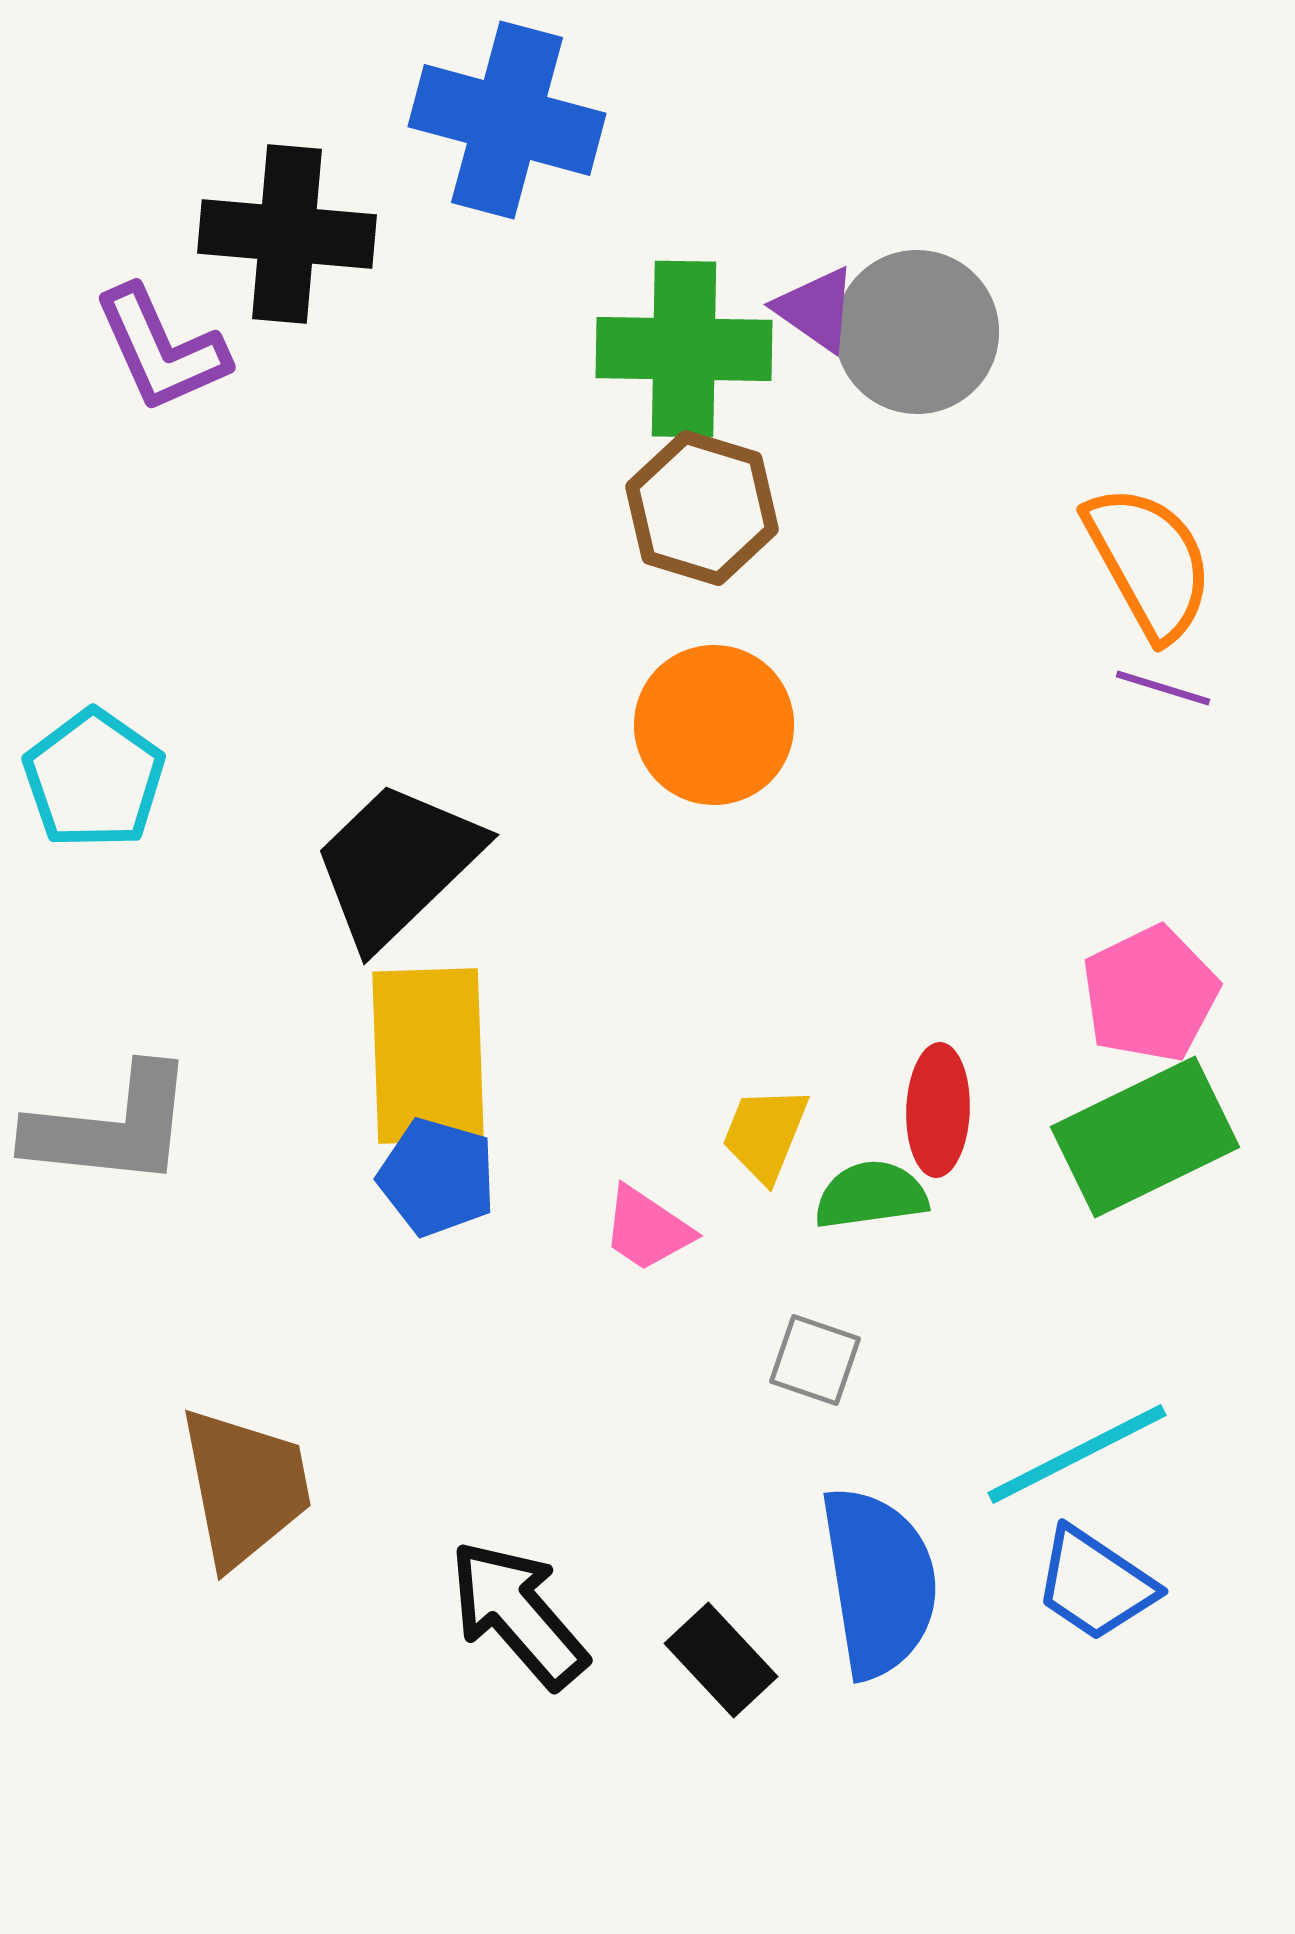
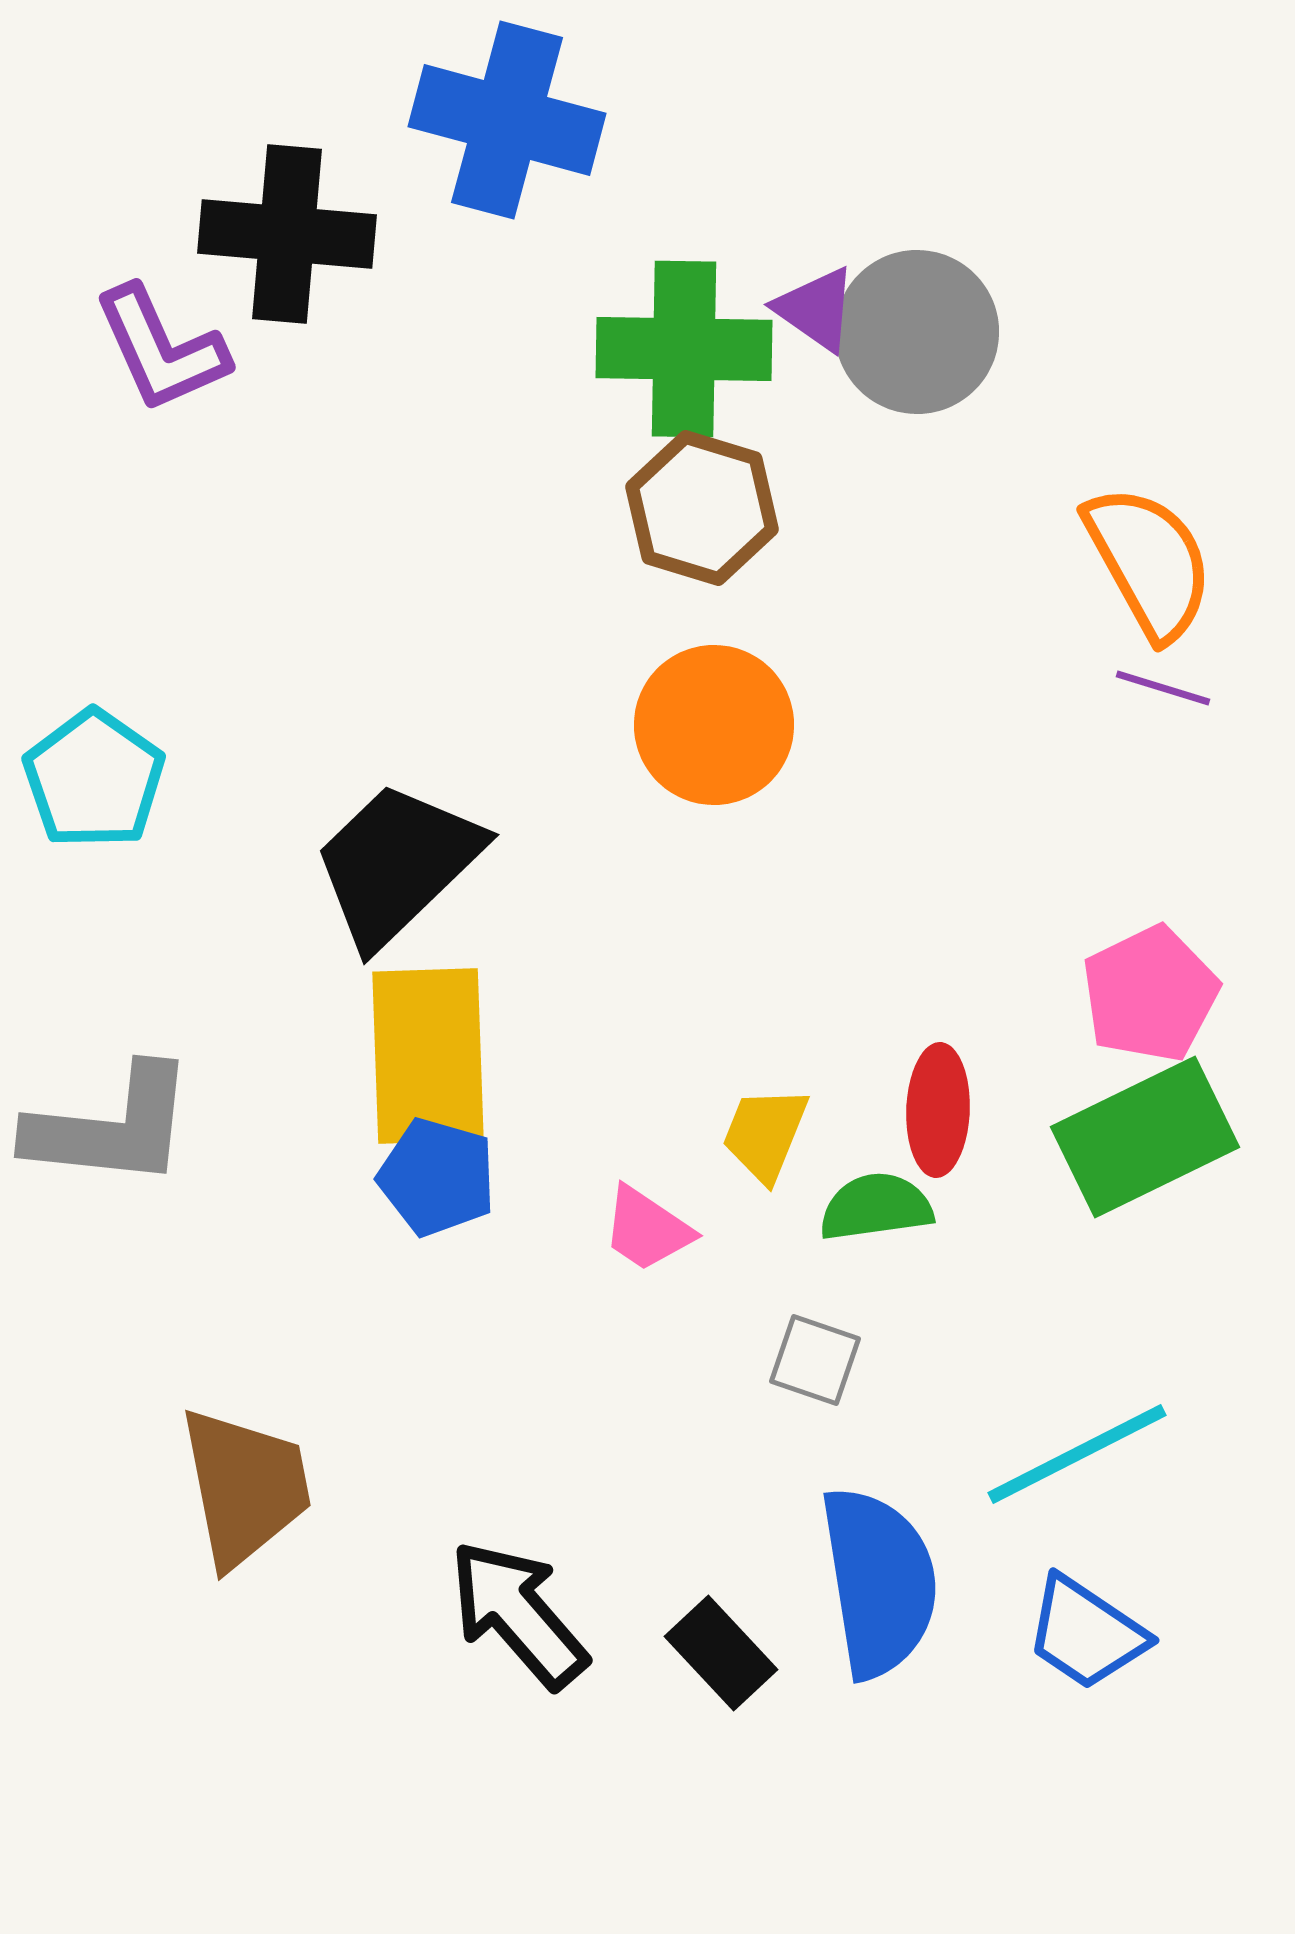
green semicircle: moved 5 px right, 12 px down
blue trapezoid: moved 9 px left, 49 px down
black rectangle: moved 7 px up
